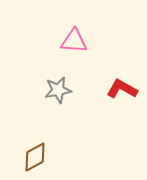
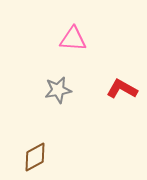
pink triangle: moved 1 px left, 2 px up
